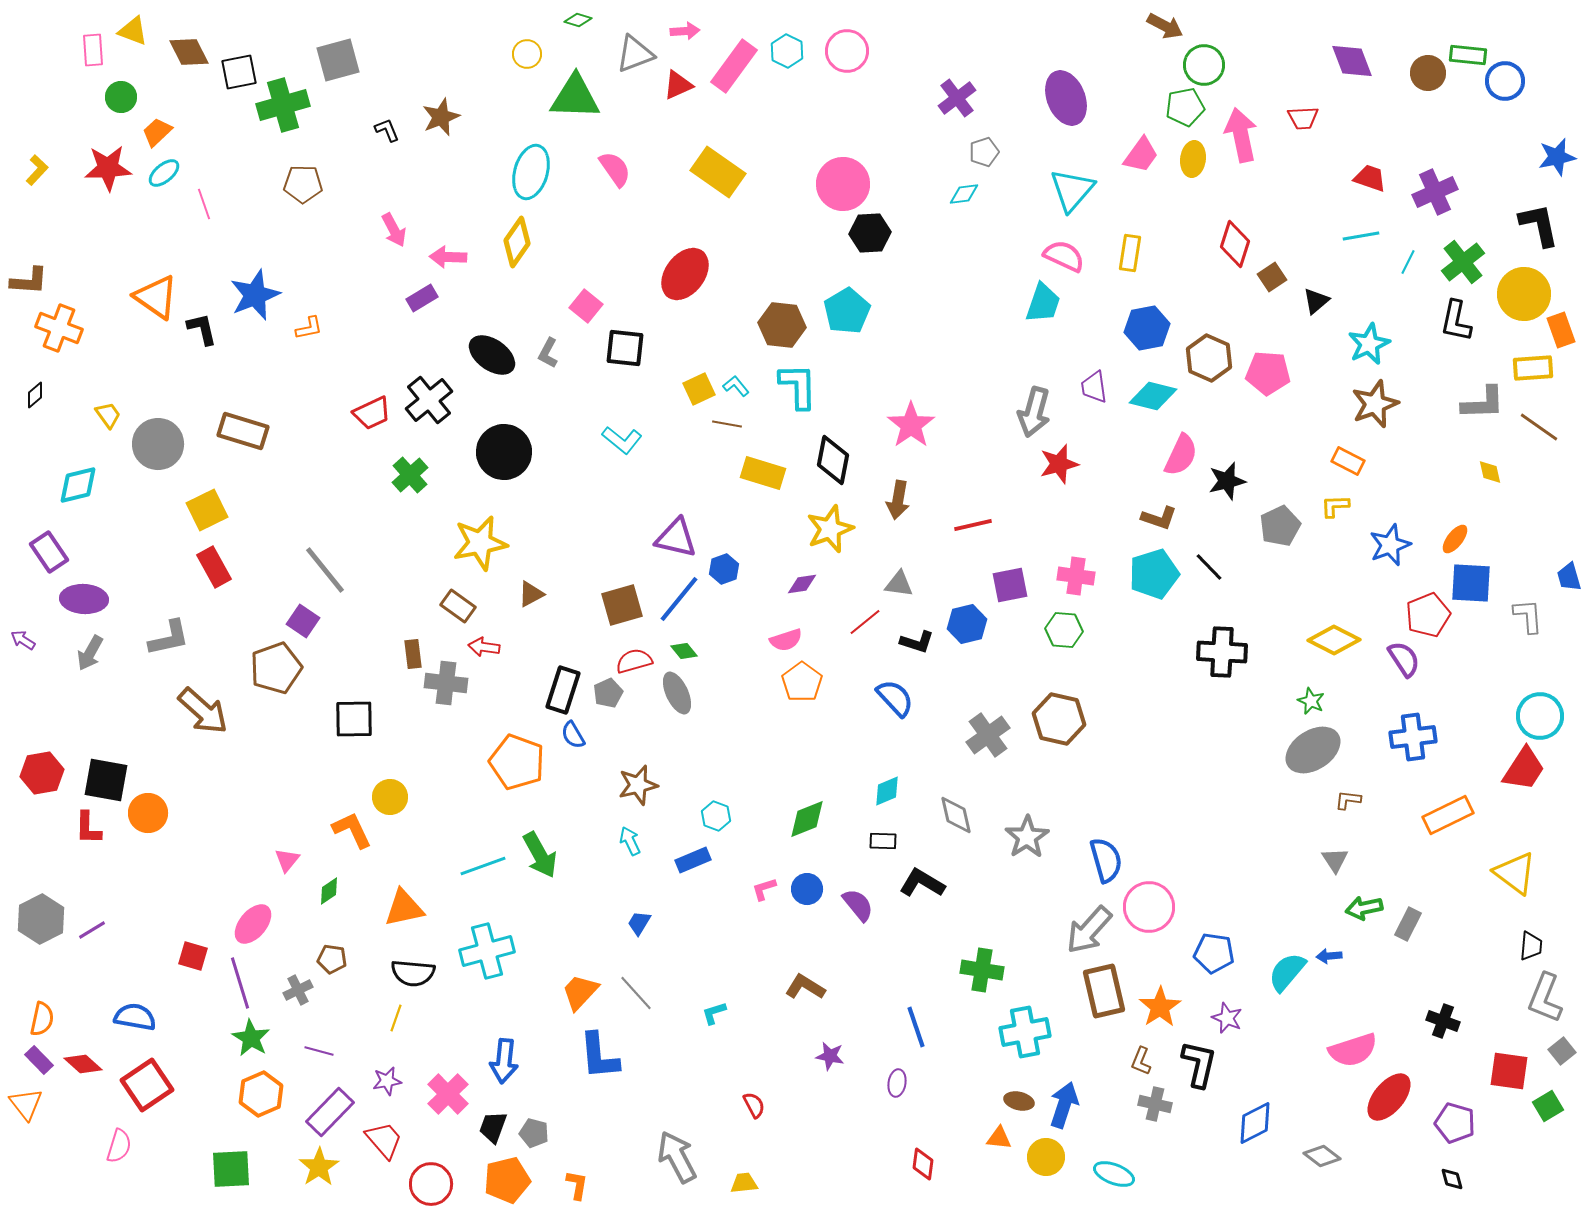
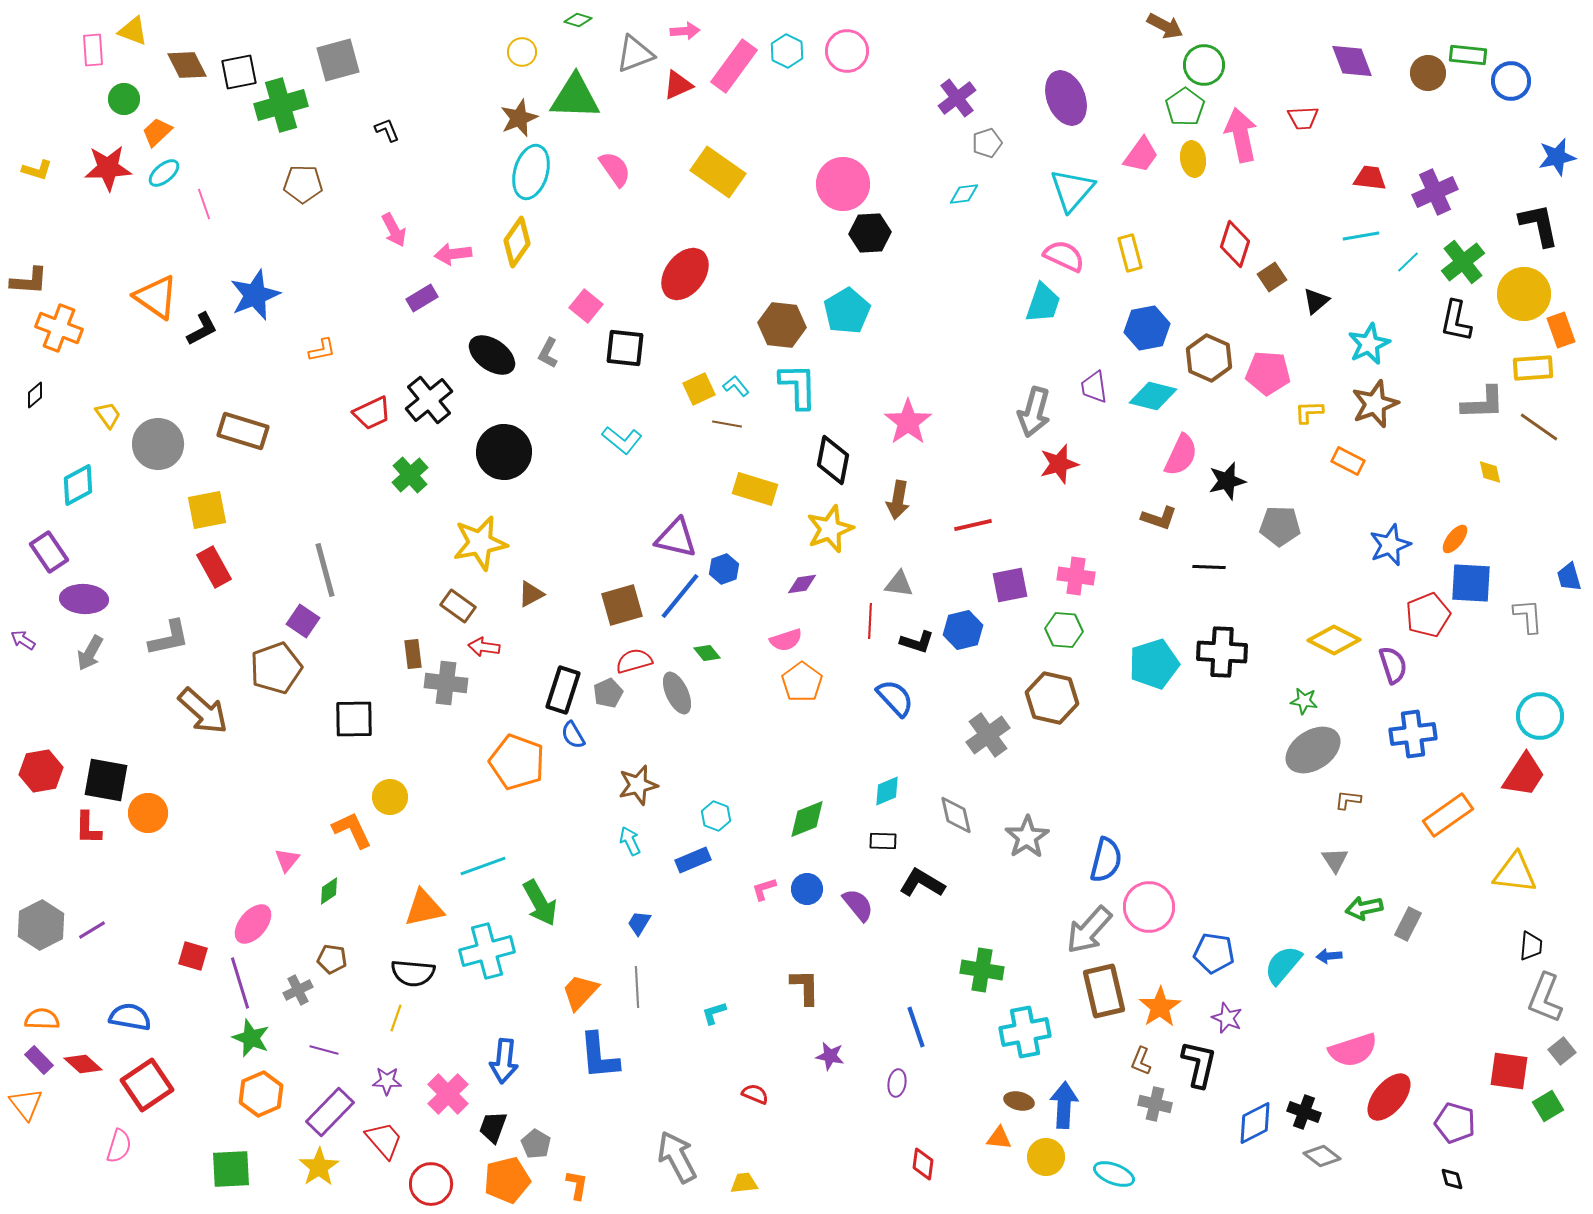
brown diamond at (189, 52): moved 2 px left, 13 px down
yellow circle at (527, 54): moved 5 px left, 2 px up
blue circle at (1505, 81): moved 6 px right
green circle at (121, 97): moved 3 px right, 2 px down
green cross at (283, 105): moved 2 px left
green pentagon at (1185, 107): rotated 24 degrees counterclockwise
brown star at (441, 117): moved 78 px right, 1 px down
gray pentagon at (984, 152): moved 3 px right, 9 px up
yellow ellipse at (1193, 159): rotated 16 degrees counterclockwise
yellow L-shape at (37, 170): rotated 64 degrees clockwise
red trapezoid at (1370, 178): rotated 12 degrees counterclockwise
yellow rectangle at (1130, 253): rotated 24 degrees counterclockwise
pink arrow at (448, 257): moved 5 px right, 3 px up; rotated 9 degrees counterclockwise
cyan line at (1408, 262): rotated 20 degrees clockwise
orange L-shape at (309, 328): moved 13 px right, 22 px down
black L-shape at (202, 329): rotated 75 degrees clockwise
pink star at (911, 425): moved 3 px left, 3 px up
yellow rectangle at (763, 473): moved 8 px left, 16 px down
cyan diamond at (78, 485): rotated 15 degrees counterclockwise
yellow L-shape at (1335, 506): moved 26 px left, 94 px up
yellow square at (207, 510): rotated 15 degrees clockwise
gray pentagon at (1280, 526): rotated 27 degrees clockwise
black line at (1209, 567): rotated 44 degrees counterclockwise
gray line at (325, 570): rotated 24 degrees clockwise
cyan pentagon at (1154, 574): moved 90 px down
blue line at (679, 599): moved 1 px right, 3 px up
red line at (865, 622): moved 5 px right, 1 px up; rotated 48 degrees counterclockwise
blue hexagon at (967, 624): moved 4 px left, 6 px down
green diamond at (684, 651): moved 23 px right, 2 px down
purple semicircle at (1404, 659): moved 11 px left, 6 px down; rotated 15 degrees clockwise
green star at (1311, 701): moved 7 px left; rotated 16 degrees counterclockwise
brown hexagon at (1059, 719): moved 7 px left, 21 px up
blue cross at (1413, 737): moved 3 px up
red trapezoid at (1524, 769): moved 6 px down
red hexagon at (42, 773): moved 1 px left, 2 px up
orange rectangle at (1448, 815): rotated 9 degrees counterclockwise
green arrow at (540, 855): moved 48 px down
blue semicircle at (1106, 860): rotated 30 degrees clockwise
yellow triangle at (1515, 873): rotated 30 degrees counterclockwise
orange triangle at (404, 908): moved 20 px right
gray hexagon at (41, 919): moved 6 px down
cyan semicircle at (1287, 972): moved 4 px left, 7 px up
brown L-shape at (805, 987): rotated 57 degrees clockwise
gray line at (636, 993): moved 1 px right, 6 px up; rotated 39 degrees clockwise
blue semicircle at (135, 1017): moved 5 px left
orange semicircle at (42, 1019): rotated 100 degrees counterclockwise
black cross at (1443, 1021): moved 139 px left, 91 px down
green star at (251, 1038): rotated 9 degrees counterclockwise
purple line at (319, 1051): moved 5 px right, 1 px up
purple star at (387, 1081): rotated 12 degrees clockwise
red semicircle at (754, 1105): moved 1 px right, 11 px up; rotated 40 degrees counterclockwise
blue arrow at (1064, 1105): rotated 15 degrees counterclockwise
gray pentagon at (534, 1133): moved 2 px right, 11 px down; rotated 16 degrees clockwise
